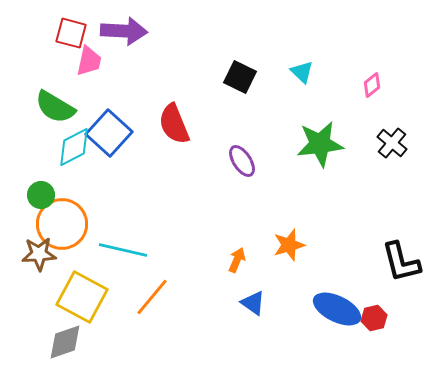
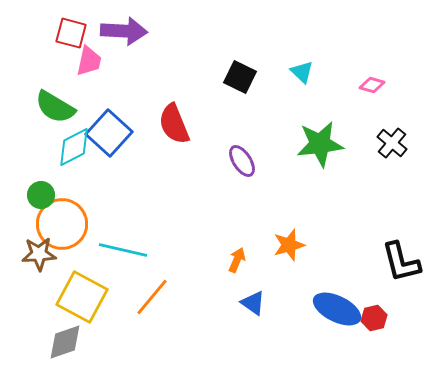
pink diamond: rotated 55 degrees clockwise
